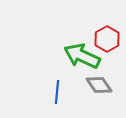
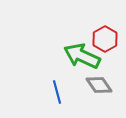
red hexagon: moved 2 px left
blue line: rotated 20 degrees counterclockwise
